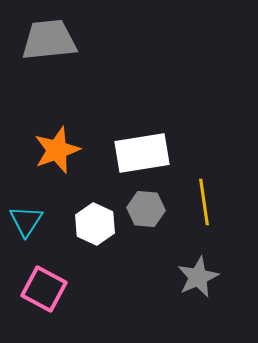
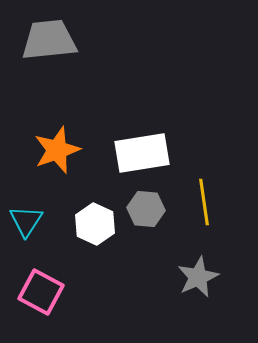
pink square: moved 3 px left, 3 px down
